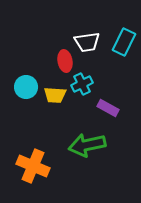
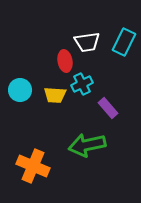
cyan circle: moved 6 px left, 3 px down
purple rectangle: rotated 20 degrees clockwise
